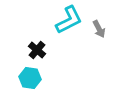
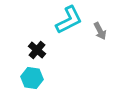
gray arrow: moved 1 px right, 2 px down
cyan hexagon: moved 2 px right
